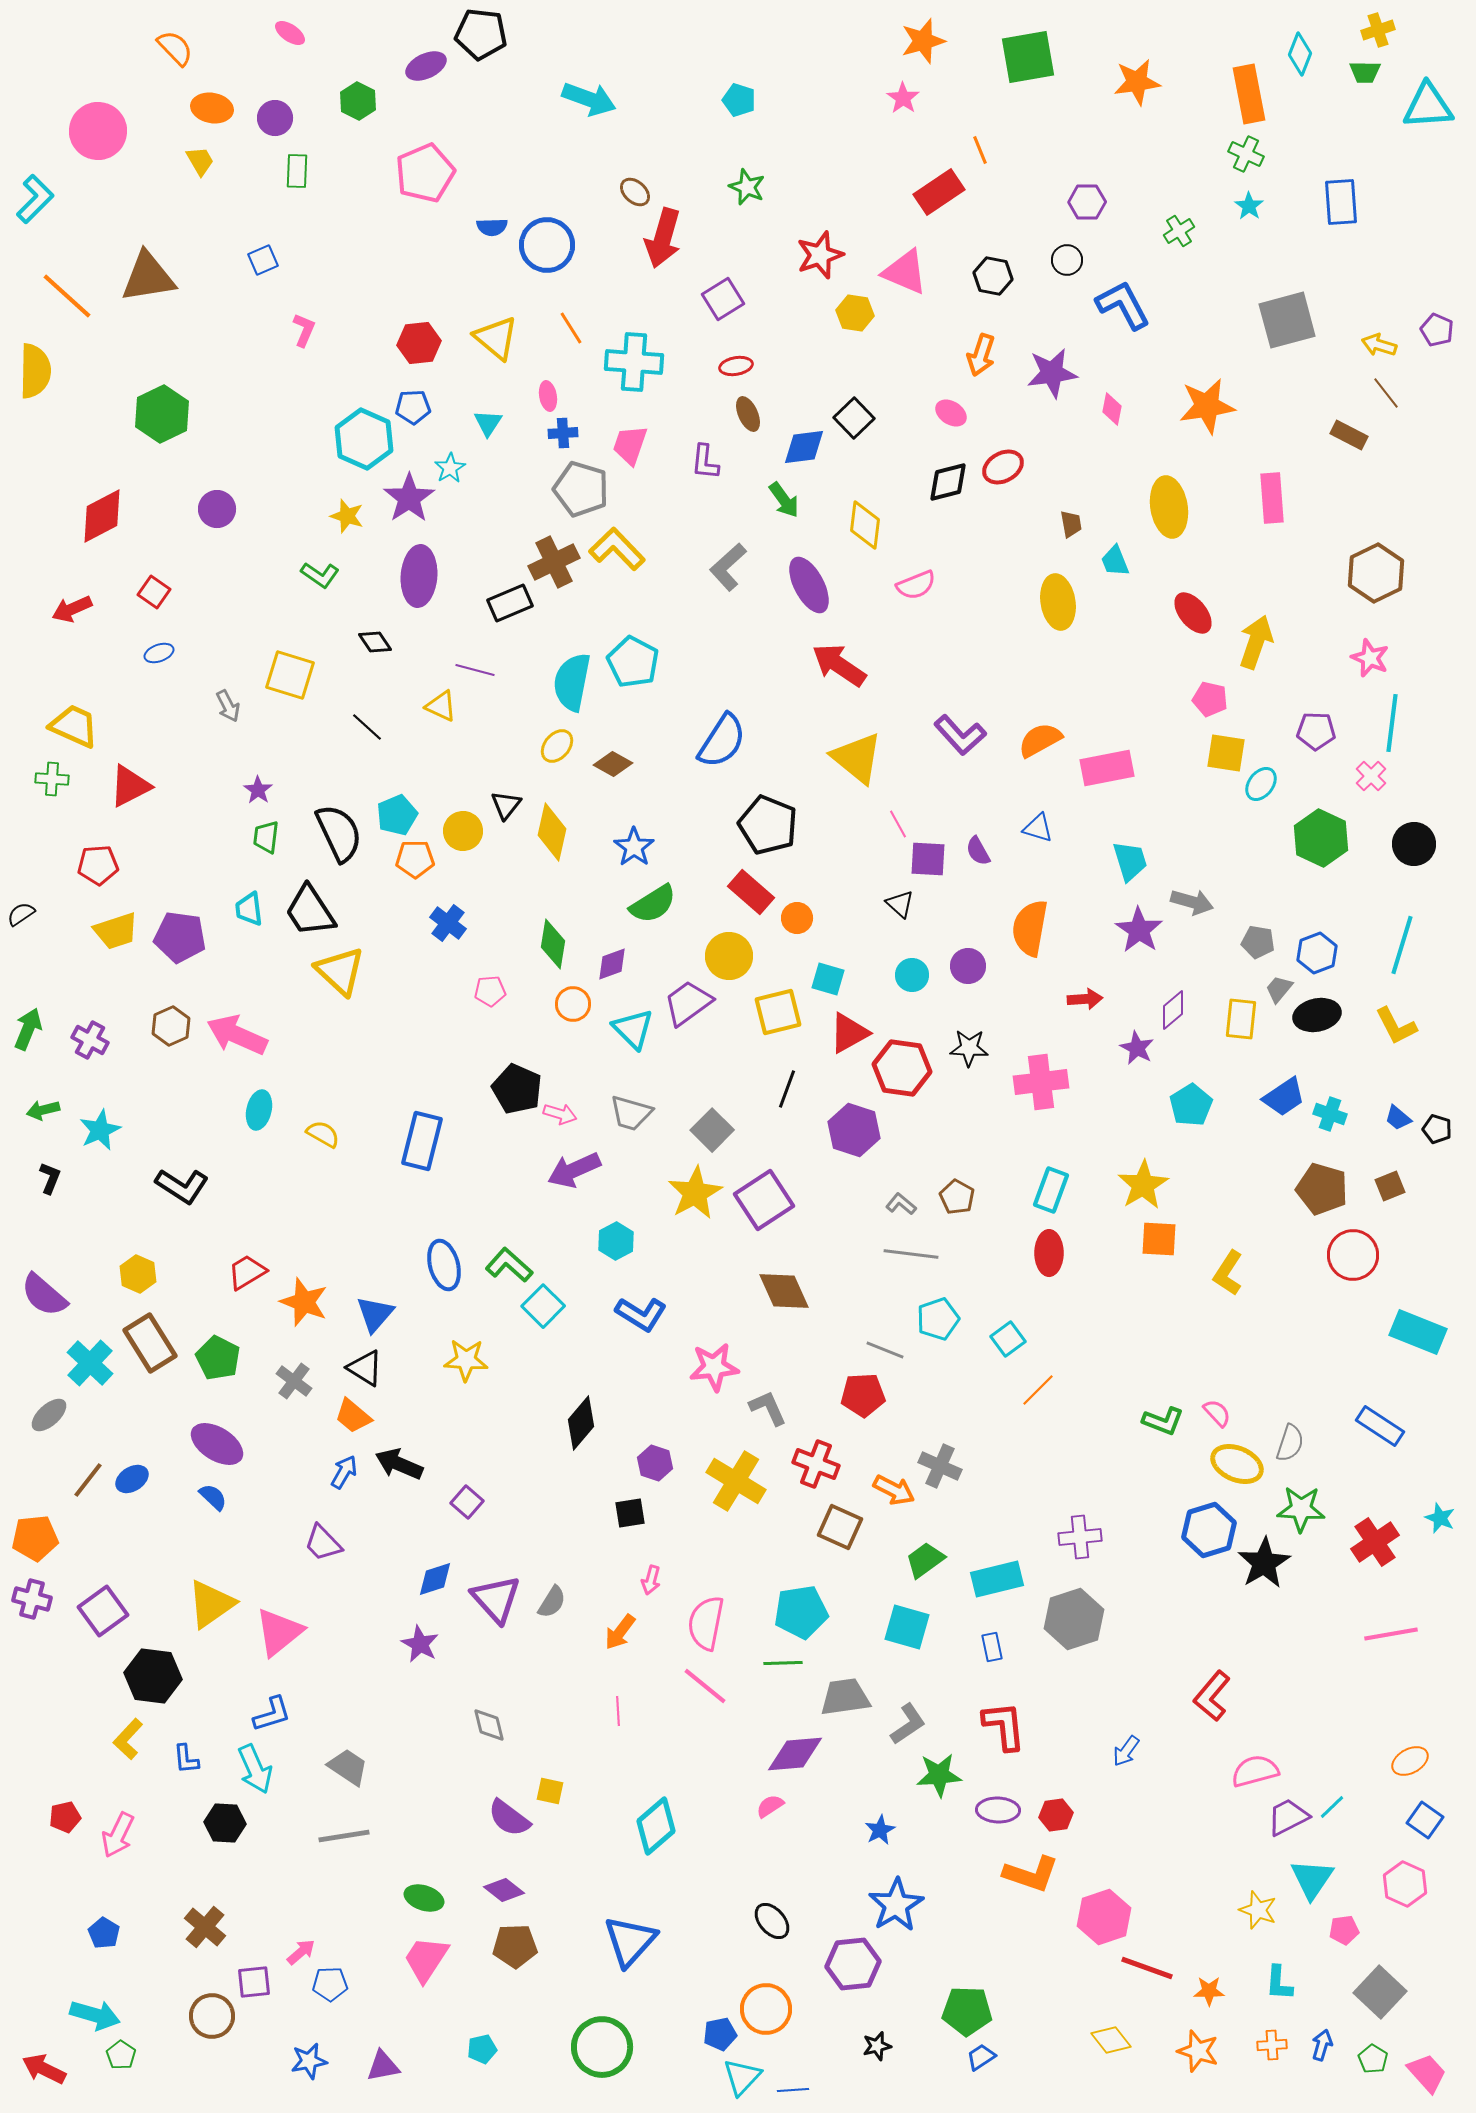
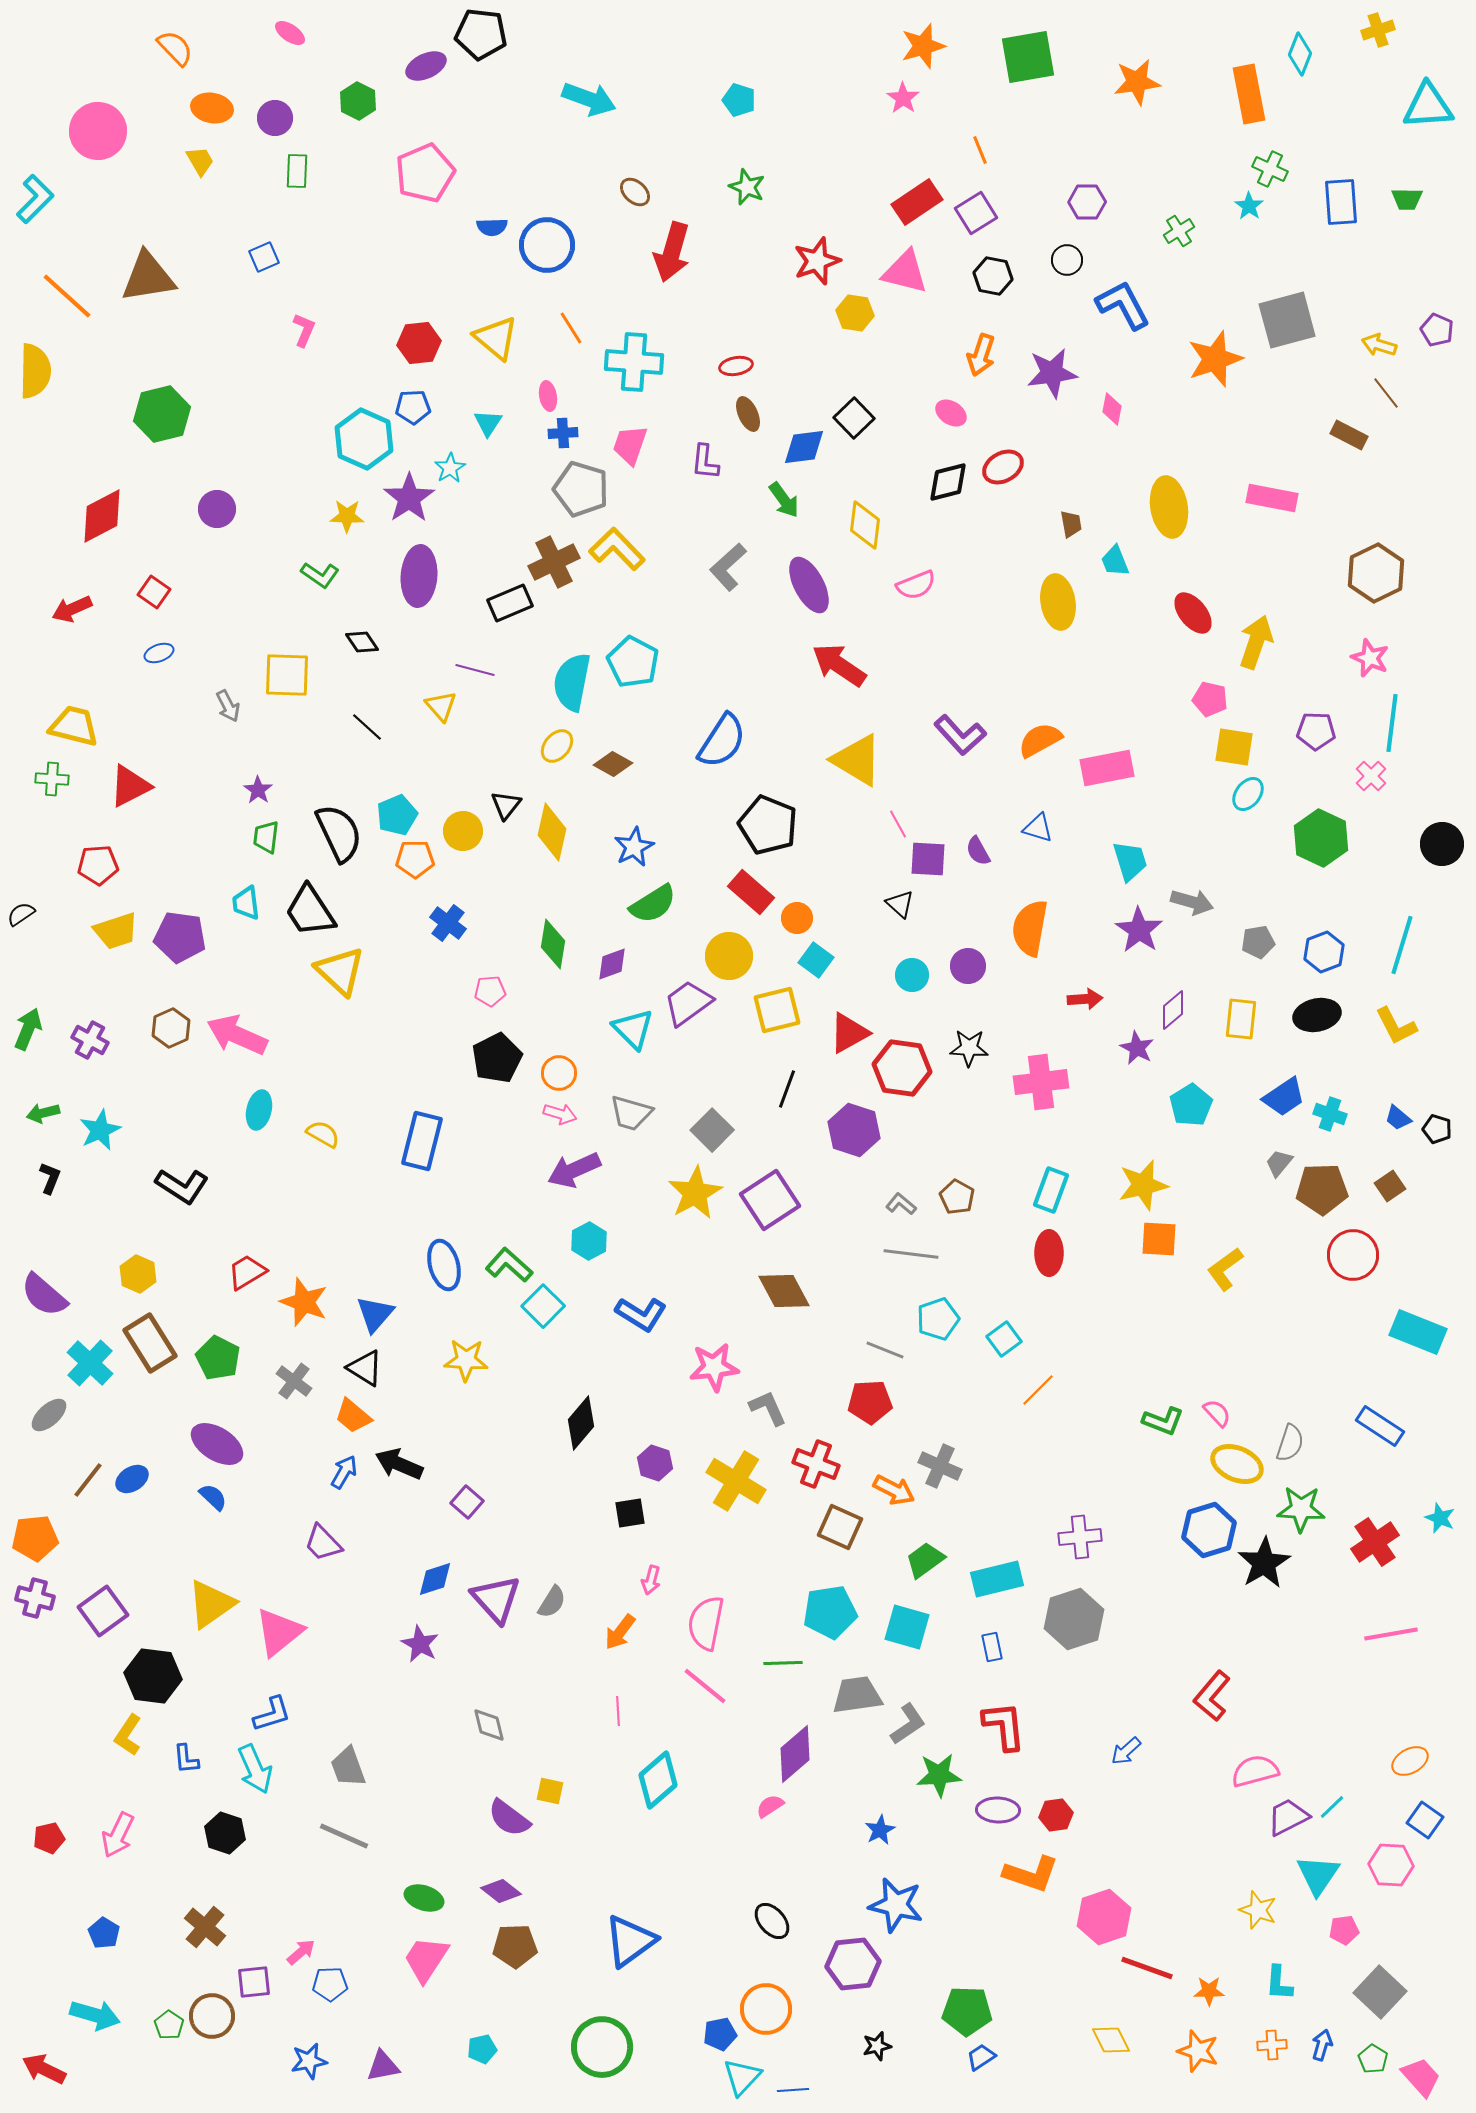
orange star at (923, 41): moved 5 px down
green trapezoid at (1365, 72): moved 42 px right, 127 px down
green cross at (1246, 154): moved 24 px right, 15 px down
red rectangle at (939, 192): moved 22 px left, 10 px down
red arrow at (663, 238): moved 9 px right, 14 px down
red star at (820, 255): moved 3 px left, 6 px down
blue square at (263, 260): moved 1 px right, 3 px up
pink triangle at (905, 272): rotated 9 degrees counterclockwise
purple square at (723, 299): moved 253 px right, 86 px up
orange star at (1207, 406): moved 8 px right, 47 px up; rotated 10 degrees counterclockwise
green hexagon at (162, 414): rotated 12 degrees clockwise
pink rectangle at (1272, 498): rotated 75 degrees counterclockwise
yellow star at (347, 516): rotated 16 degrees counterclockwise
black diamond at (375, 642): moved 13 px left
yellow square at (290, 675): moved 3 px left; rotated 15 degrees counterclockwise
yellow triangle at (441, 706): rotated 24 degrees clockwise
yellow trapezoid at (74, 726): rotated 10 degrees counterclockwise
yellow square at (1226, 753): moved 8 px right, 6 px up
yellow triangle at (857, 758): moved 2 px down; rotated 8 degrees counterclockwise
cyan ellipse at (1261, 784): moved 13 px left, 10 px down
black circle at (1414, 844): moved 28 px right
blue star at (634, 847): rotated 9 degrees clockwise
cyan trapezoid at (249, 909): moved 3 px left, 6 px up
gray pentagon at (1258, 942): rotated 20 degrees counterclockwise
blue hexagon at (1317, 953): moved 7 px right, 1 px up
cyan square at (828, 979): moved 12 px left, 19 px up; rotated 20 degrees clockwise
gray trapezoid at (1279, 989): moved 174 px down
orange circle at (573, 1004): moved 14 px left, 69 px down
yellow square at (778, 1012): moved 1 px left, 2 px up
brown hexagon at (171, 1026): moved 2 px down
black pentagon at (517, 1089): moved 20 px left, 31 px up; rotated 21 degrees clockwise
green arrow at (43, 1110): moved 3 px down
yellow star at (1143, 1185): rotated 18 degrees clockwise
brown square at (1390, 1186): rotated 12 degrees counterclockwise
brown pentagon at (1322, 1189): rotated 18 degrees counterclockwise
purple square at (764, 1200): moved 6 px right
cyan hexagon at (616, 1241): moved 27 px left
yellow L-shape at (1228, 1273): moved 3 px left, 4 px up; rotated 21 degrees clockwise
brown diamond at (784, 1291): rotated 4 degrees counterclockwise
cyan square at (1008, 1339): moved 4 px left
red pentagon at (863, 1395): moved 7 px right, 7 px down
purple cross at (32, 1599): moved 3 px right, 1 px up
cyan pentagon at (801, 1612): moved 29 px right
gray trapezoid at (845, 1697): moved 12 px right, 2 px up
yellow L-shape at (128, 1739): moved 4 px up; rotated 9 degrees counterclockwise
blue arrow at (1126, 1751): rotated 12 degrees clockwise
purple diamond at (795, 1754): rotated 36 degrees counterclockwise
gray trapezoid at (348, 1767): rotated 144 degrees counterclockwise
red pentagon at (65, 1817): moved 16 px left, 21 px down
black hexagon at (225, 1823): moved 10 px down; rotated 15 degrees clockwise
cyan diamond at (656, 1826): moved 2 px right, 46 px up
gray line at (344, 1836): rotated 33 degrees clockwise
cyan triangle at (1312, 1879): moved 6 px right, 4 px up
pink hexagon at (1405, 1884): moved 14 px left, 19 px up; rotated 21 degrees counterclockwise
purple diamond at (504, 1890): moved 3 px left, 1 px down
blue star at (896, 1905): rotated 28 degrees counterclockwise
blue triangle at (630, 1941): rotated 12 degrees clockwise
yellow diamond at (1111, 2040): rotated 12 degrees clockwise
green pentagon at (121, 2055): moved 48 px right, 30 px up
pink trapezoid at (1427, 2073): moved 6 px left, 4 px down
